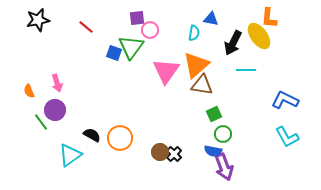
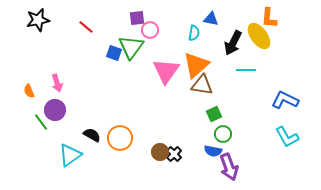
purple arrow: moved 5 px right
